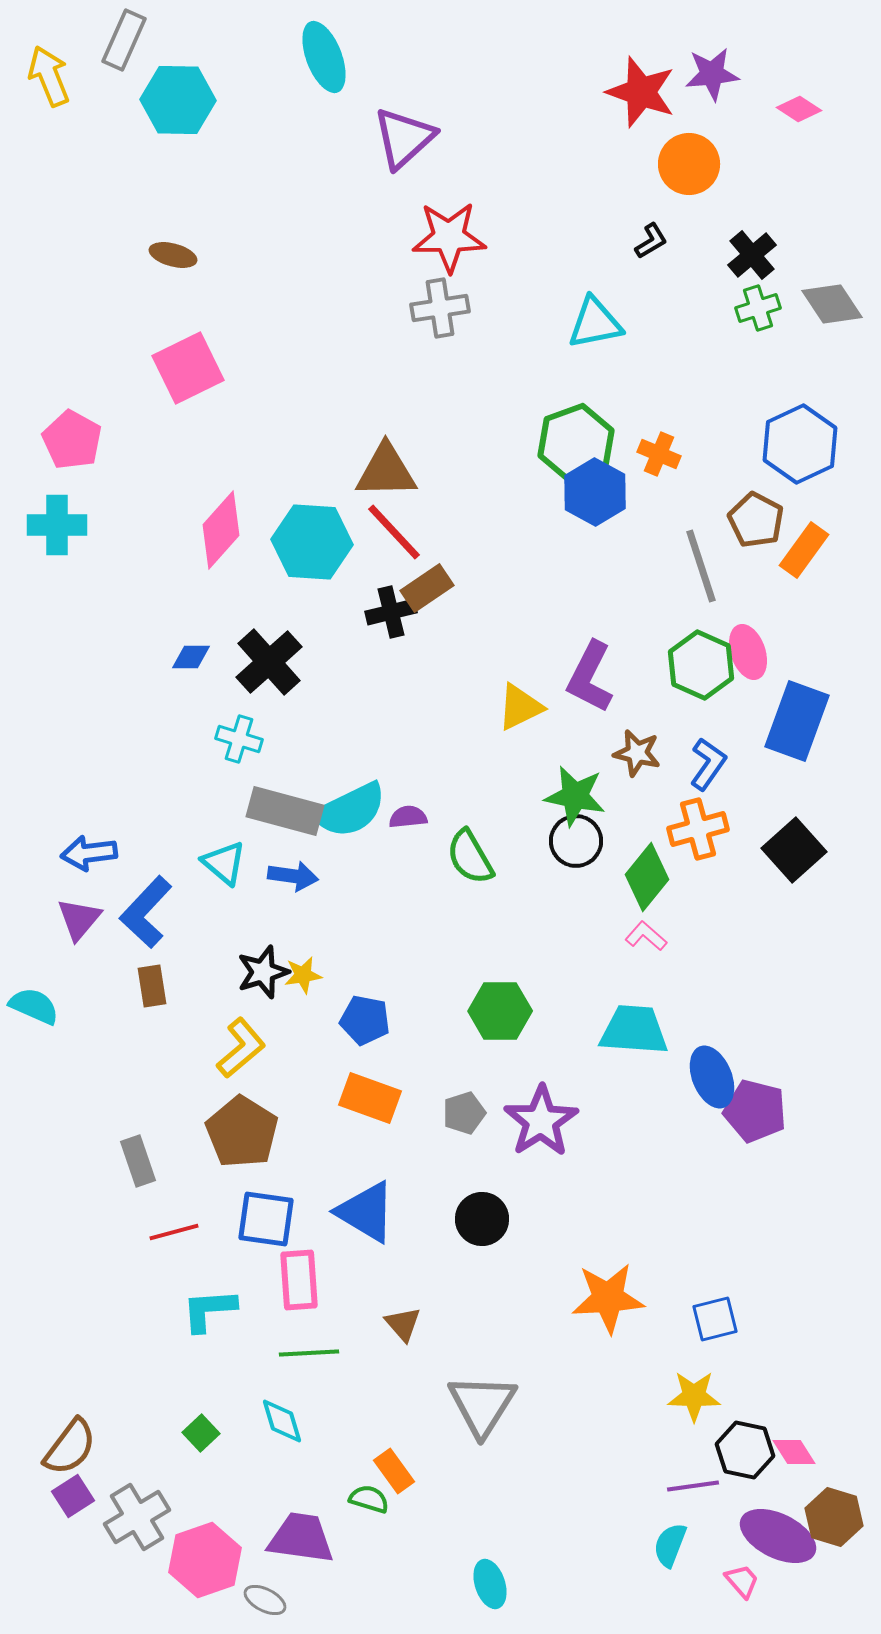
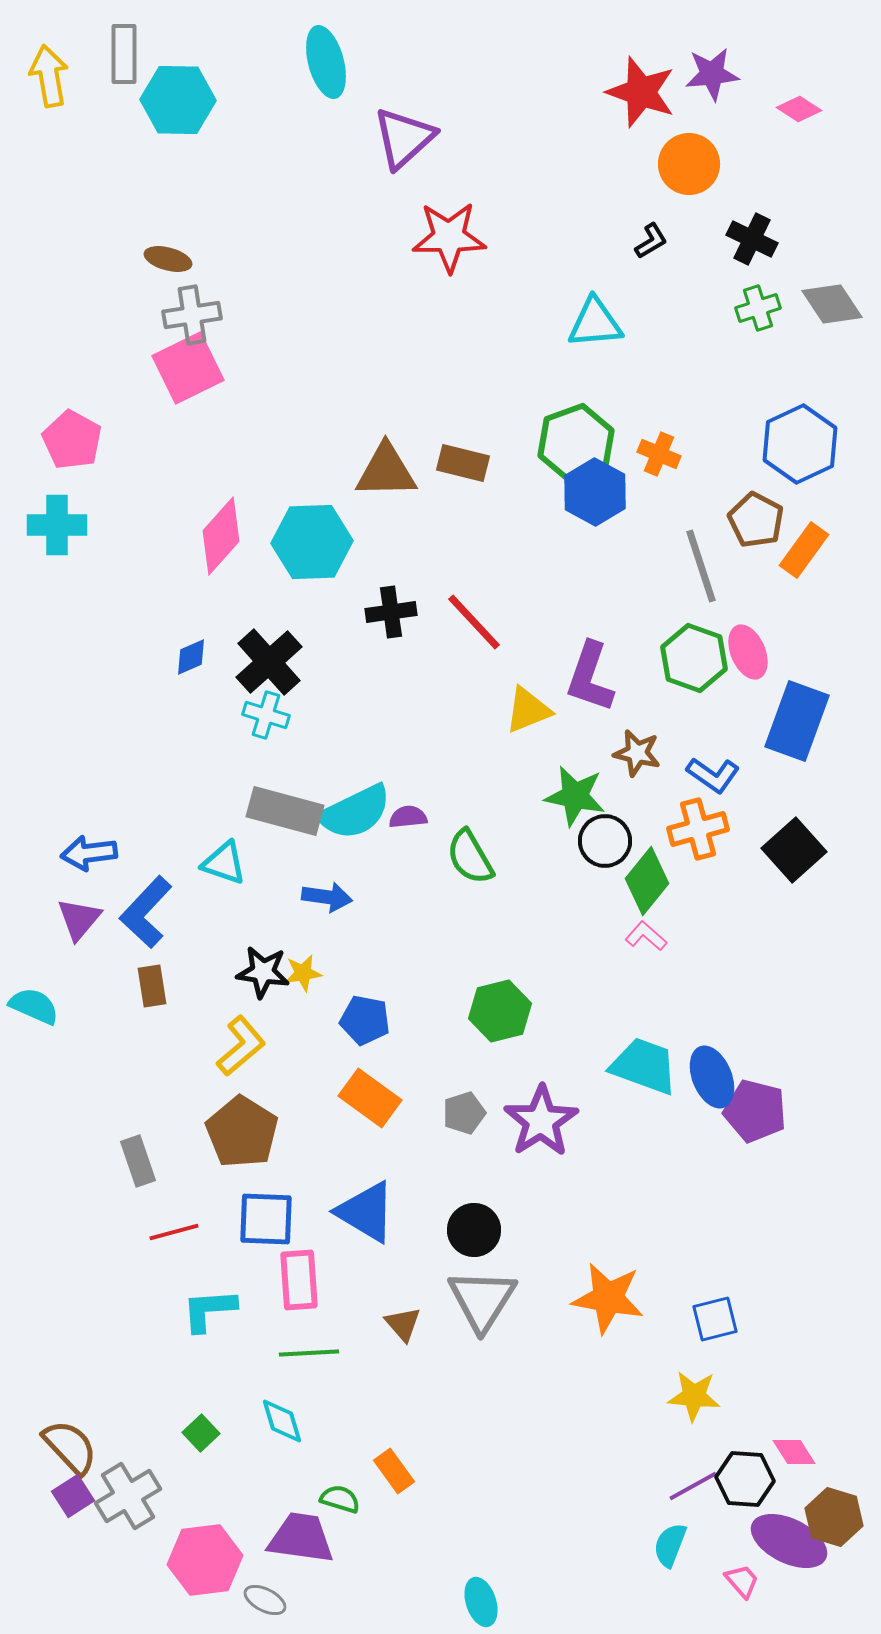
gray rectangle at (124, 40): moved 14 px down; rotated 24 degrees counterclockwise
cyan ellipse at (324, 57): moved 2 px right, 5 px down; rotated 6 degrees clockwise
yellow arrow at (49, 76): rotated 12 degrees clockwise
brown ellipse at (173, 255): moved 5 px left, 4 px down
black cross at (752, 255): moved 16 px up; rotated 24 degrees counterclockwise
gray cross at (440, 308): moved 248 px left, 7 px down
cyan triangle at (595, 323): rotated 6 degrees clockwise
pink diamond at (221, 530): moved 6 px down
red line at (394, 532): moved 80 px right, 90 px down
cyan hexagon at (312, 542): rotated 6 degrees counterclockwise
brown rectangle at (427, 588): moved 36 px right, 125 px up; rotated 48 degrees clockwise
black cross at (391, 612): rotated 6 degrees clockwise
pink ellipse at (748, 652): rotated 4 degrees counterclockwise
blue diamond at (191, 657): rotated 24 degrees counterclockwise
green hexagon at (701, 665): moved 7 px left, 7 px up; rotated 4 degrees counterclockwise
purple L-shape at (590, 677): rotated 8 degrees counterclockwise
yellow triangle at (520, 707): moved 8 px right, 3 px down; rotated 4 degrees clockwise
cyan cross at (239, 739): moved 27 px right, 24 px up
blue L-shape at (708, 764): moved 5 px right, 11 px down; rotated 90 degrees clockwise
cyan semicircle at (350, 810): moved 5 px right, 2 px down
black circle at (576, 841): moved 29 px right
cyan triangle at (224, 863): rotated 21 degrees counterclockwise
blue arrow at (293, 876): moved 34 px right, 21 px down
green diamond at (647, 877): moved 4 px down
black star at (263, 972): rotated 26 degrees clockwise
yellow star at (303, 975): moved 2 px up
green hexagon at (500, 1011): rotated 14 degrees counterclockwise
cyan trapezoid at (634, 1030): moved 10 px right, 36 px down; rotated 16 degrees clockwise
yellow L-shape at (241, 1048): moved 2 px up
orange rectangle at (370, 1098): rotated 16 degrees clockwise
blue square at (266, 1219): rotated 6 degrees counterclockwise
black circle at (482, 1219): moved 8 px left, 11 px down
orange star at (608, 1298): rotated 14 degrees clockwise
yellow star at (694, 1396): rotated 4 degrees clockwise
gray triangle at (482, 1405): moved 105 px up
brown semicircle at (70, 1447): rotated 80 degrees counterclockwise
black hexagon at (745, 1450): moved 29 px down; rotated 8 degrees counterclockwise
purple line at (693, 1486): rotated 21 degrees counterclockwise
green semicircle at (369, 1499): moved 29 px left
gray cross at (137, 1517): moved 9 px left, 21 px up
purple ellipse at (778, 1536): moved 11 px right, 5 px down
pink hexagon at (205, 1560): rotated 12 degrees clockwise
cyan ellipse at (490, 1584): moved 9 px left, 18 px down
